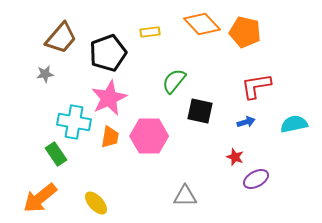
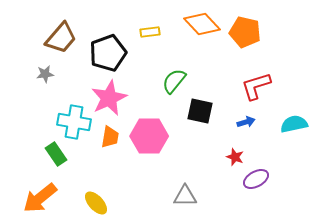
red L-shape: rotated 8 degrees counterclockwise
